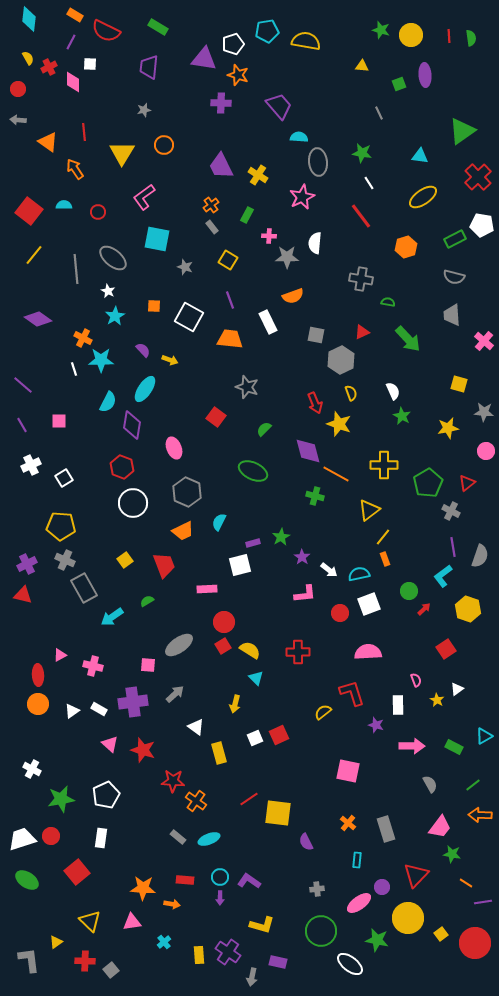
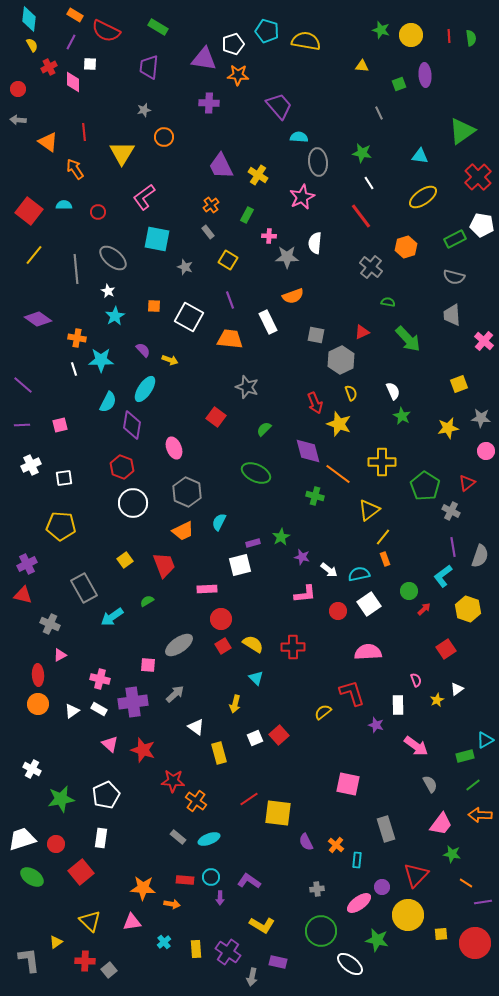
cyan pentagon at (267, 31): rotated 25 degrees clockwise
yellow semicircle at (28, 58): moved 4 px right, 13 px up
orange star at (238, 75): rotated 15 degrees counterclockwise
purple cross at (221, 103): moved 12 px left
orange circle at (164, 145): moved 8 px up
gray rectangle at (212, 227): moved 4 px left, 5 px down
gray cross at (361, 279): moved 10 px right, 12 px up; rotated 30 degrees clockwise
orange cross at (83, 338): moved 6 px left; rotated 18 degrees counterclockwise
yellow square at (459, 384): rotated 36 degrees counterclockwise
gray star at (484, 412): moved 3 px left, 6 px down
pink square at (59, 421): moved 1 px right, 4 px down; rotated 14 degrees counterclockwise
purple line at (22, 425): rotated 63 degrees counterclockwise
yellow cross at (384, 465): moved 2 px left, 3 px up
green ellipse at (253, 471): moved 3 px right, 2 px down
orange line at (336, 474): moved 2 px right; rotated 8 degrees clockwise
white square at (64, 478): rotated 24 degrees clockwise
green pentagon at (428, 483): moved 3 px left, 3 px down; rotated 8 degrees counterclockwise
purple star at (302, 557): rotated 21 degrees counterclockwise
gray cross at (65, 560): moved 15 px left, 64 px down
white square at (369, 604): rotated 15 degrees counterclockwise
red circle at (340, 613): moved 2 px left, 2 px up
red circle at (224, 622): moved 3 px left, 3 px up
yellow semicircle at (250, 650): moved 3 px right, 6 px up
red cross at (298, 652): moved 5 px left, 5 px up
pink cross at (93, 666): moved 7 px right, 13 px down
yellow star at (437, 700): rotated 16 degrees clockwise
red square at (279, 735): rotated 18 degrees counterclockwise
cyan triangle at (484, 736): moved 1 px right, 4 px down
pink arrow at (412, 746): moved 4 px right; rotated 35 degrees clockwise
green rectangle at (454, 747): moved 11 px right, 9 px down; rotated 42 degrees counterclockwise
pink square at (348, 771): moved 13 px down
orange cross at (348, 823): moved 12 px left, 22 px down
pink trapezoid at (440, 827): moved 1 px right, 3 px up
red circle at (51, 836): moved 5 px right, 8 px down
red square at (77, 872): moved 4 px right
cyan circle at (220, 877): moved 9 px left
green ellipse at (27, 880): moved 5 px right, 3 px up
yellow circle at (408, 918): moved 3 px up
yellow L-shape at (262, 925): rotated 15 degrees clockwise
yellow square at (441, 934): rotated 32 degrees clockwise
yellow rectangle at (199, 955): moved 3 px left, 6 px up
gray square at (111, 970): moved 2 px left
